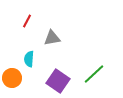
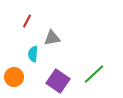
cyan semicircle: moved 4 px right, 5 px up
orange circle: moved 2 px right, 1 px up
